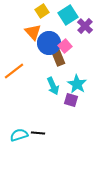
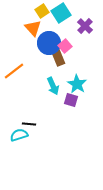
cyan square: moved 7 px left, 2 px up
orange triangle: moved 4 px up
black line: moved 9 px left, 9 px up
